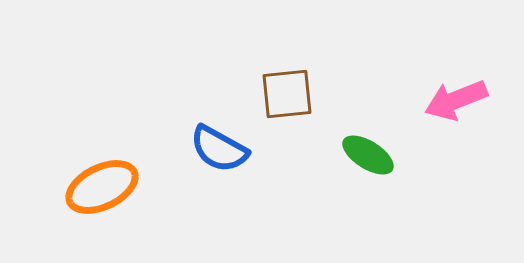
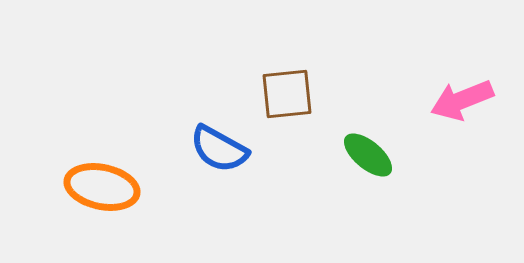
pink arrow: moved 6 px right
green ellipse: rotated 8 degrees clockwise
orange ellipse: rotated 38 degrees clockwise
